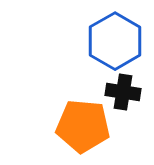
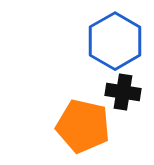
orange pentagon: rotated 8 degrees clockwise
